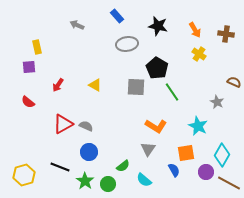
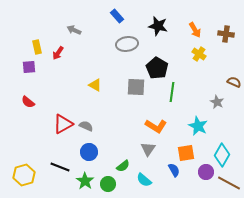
gray arrow: moved 3 px left, 5 px down
red arrow: moved 32 px up
green line: rotated 42 degrees clockwise
